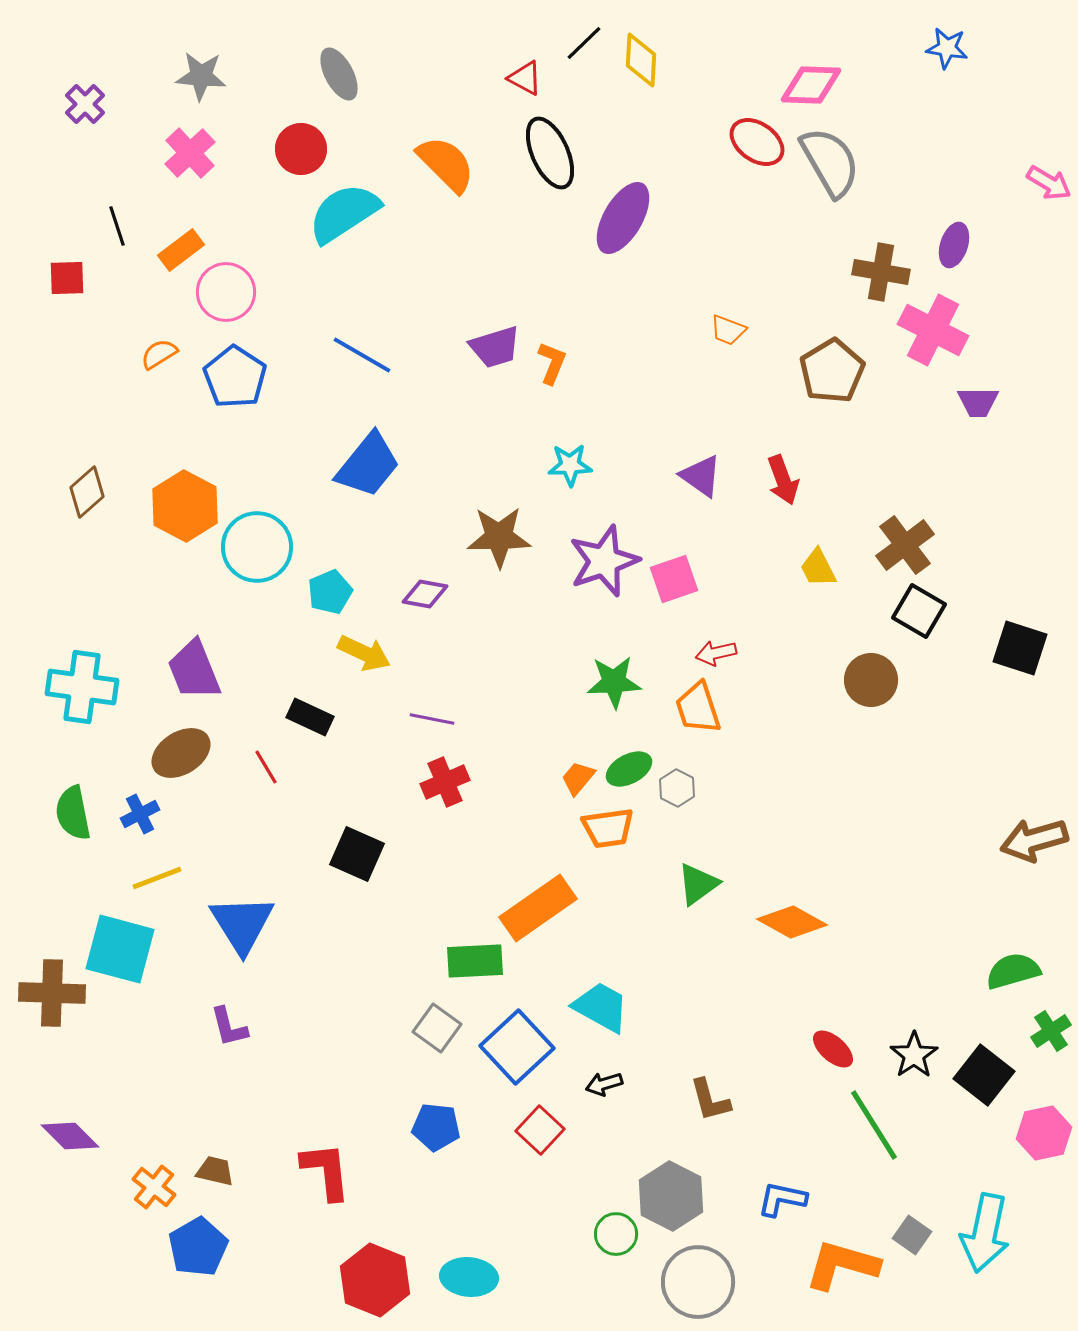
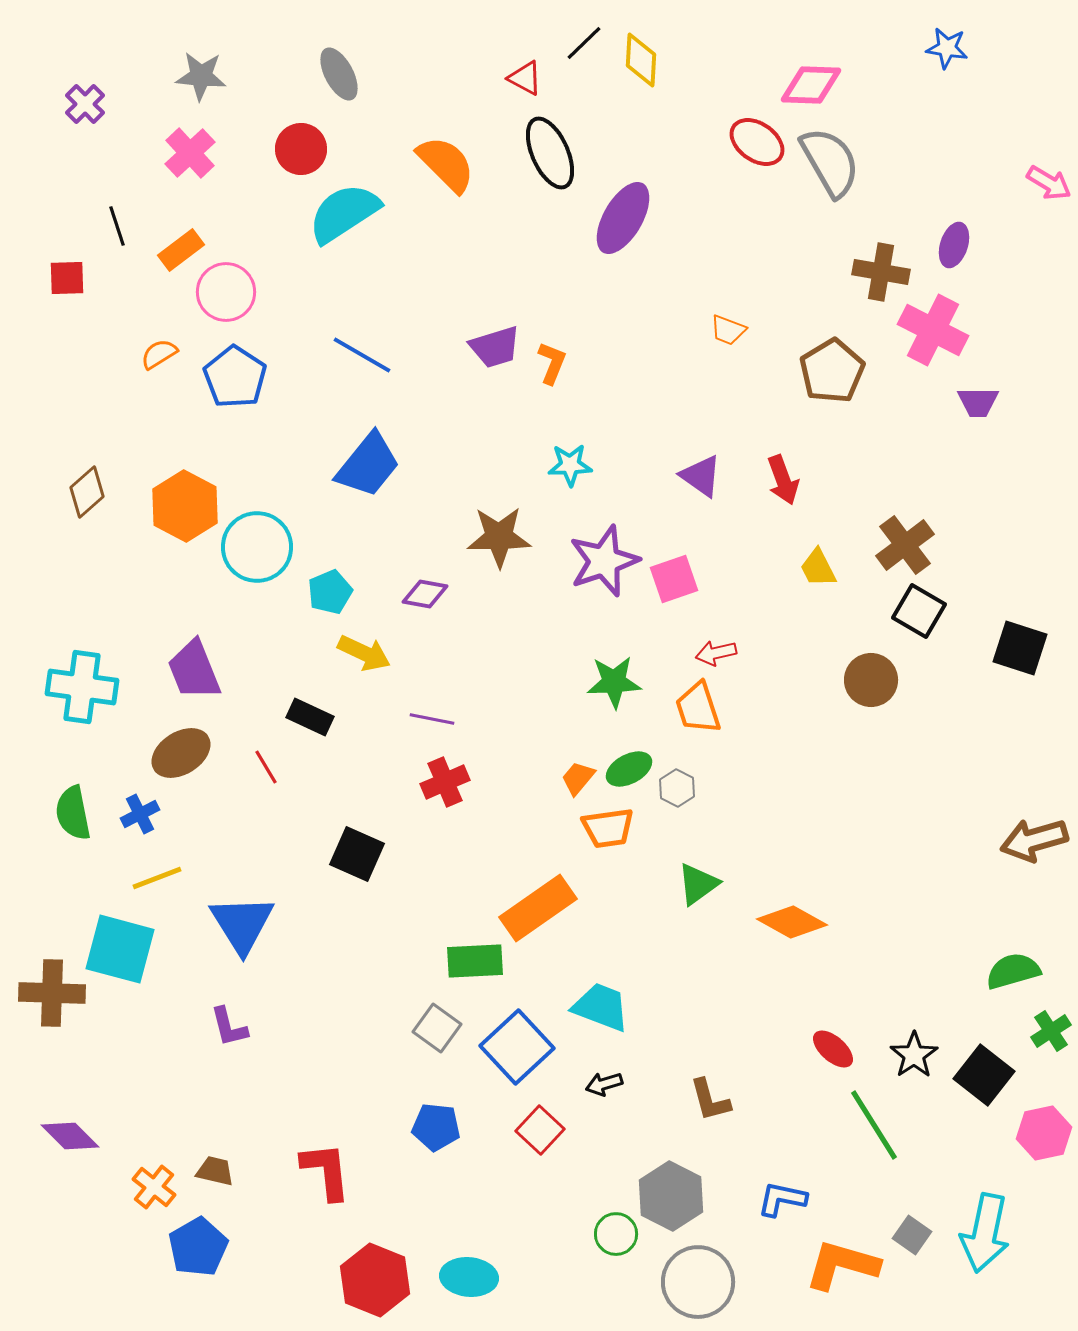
cyan trapezoid at (601, 1007): rotated 8 degrees counterclockwise
